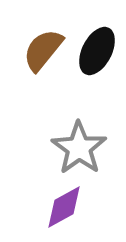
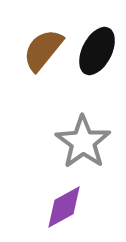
gray star: moved 4 px right, 6 px up
